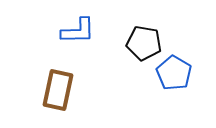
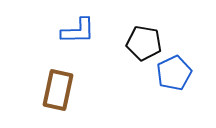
blue pentagon: rotated 16 degrees clockwise
